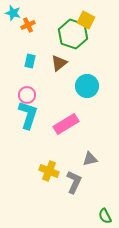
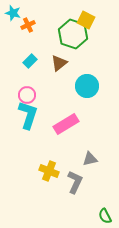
cyan rectangle: rotated 32 degrees clockwise
gray L-shape: moved 1 px right
